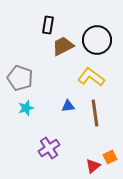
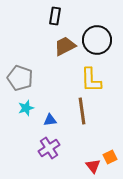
black rectangle: moved 7 px right, 9 px up
brown trapezoid: moved 2 px right
yellow L-shape: moved 3 px down; rotated 128 degrees counterclockwise
blue triangle: moved 18 px left, 14 px down
brown line: moved 13 px left, 2 px up
red triangle: rotated 28 degrees counterclockwise
